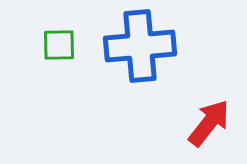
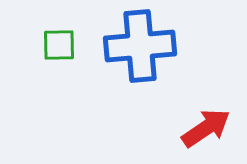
red arrow: moved 3 px left, 5 px down; rotated 18 degrees clockwise
